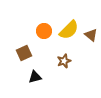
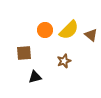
orange circle: moved 1 px right, 1 px up
brown square: rotated 21 degrees clockwise
